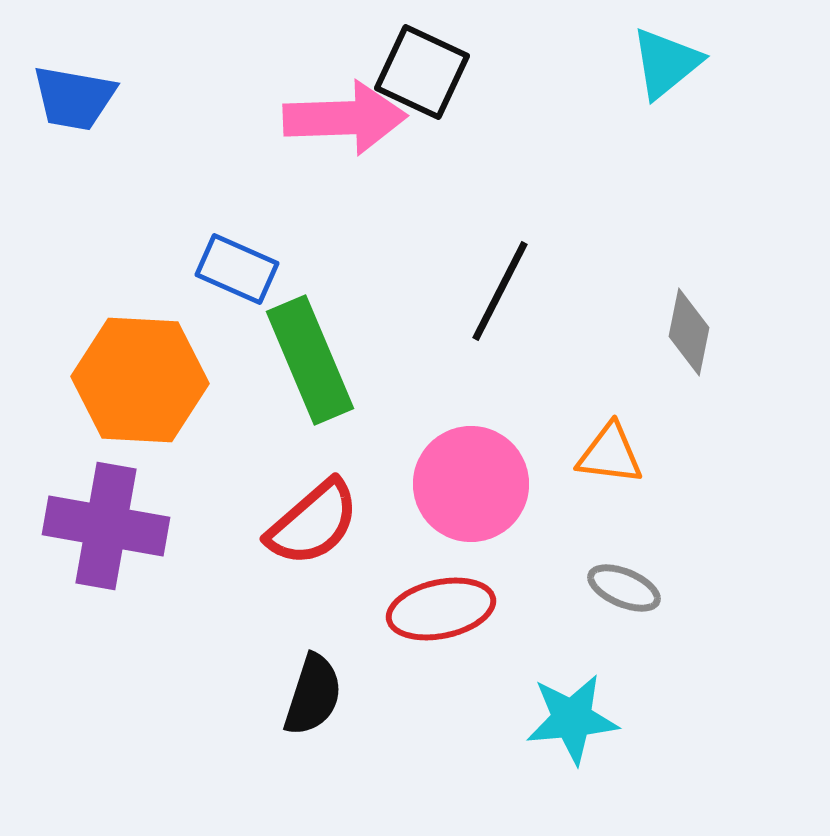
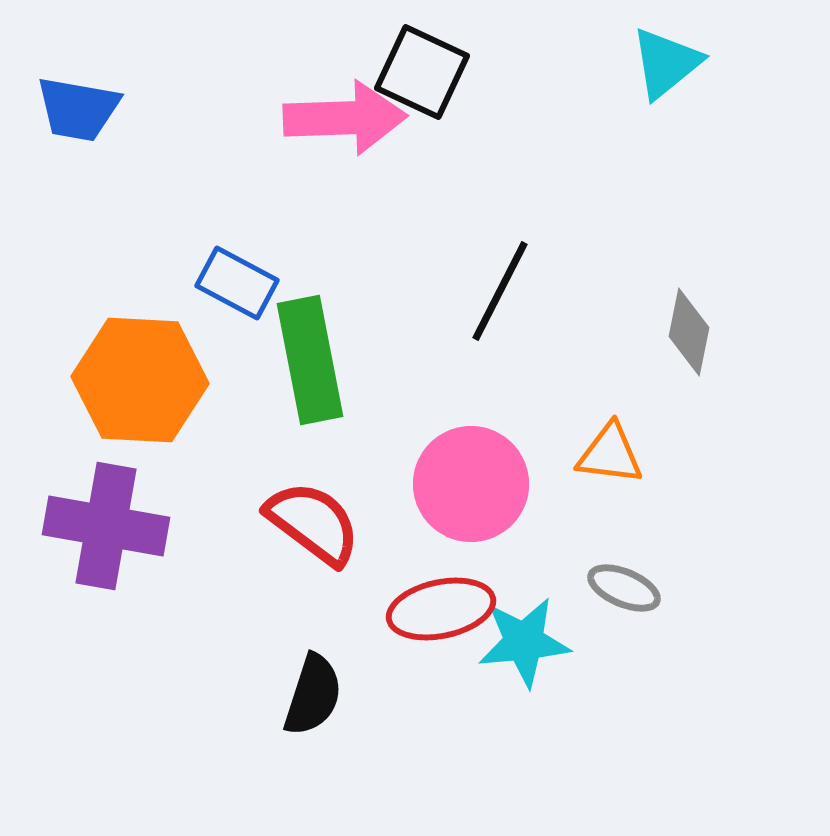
blue trapezoid: moved 4 px right, 11 px down
blue rectangle: moved 14 px down; rotated 4 degrees clockwise
green rectangle: rotated 12 degrees clockwise
red semicircle: rotated 102 degrees counterclockwise
cyan star: moved 48 px left, 77 px up
